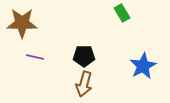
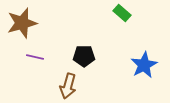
green rectangle: rotated 18 degrees counterclockwise
brown star: rotated 16 degrees counterclockwise
blue star: moved 1 px right, 1 px up
brown arrow: moved 16 px left, 2 px down
